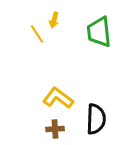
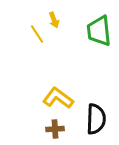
yellow arrow: rotated 35 degrees counterclockwise
green trapezoid: moved 1 px up
